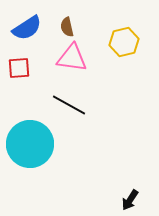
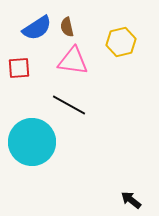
blue semicircle: moved 10 px right
yellow hexagon: moved 3 px left
pink triangle: moved 1 px right, 3 px down
cyan circle: moved 2 px right, 2 px up
black arrow: moved 1 px right; rotated 95 degrees clockwise
